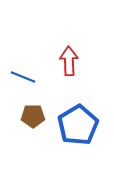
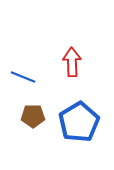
red arrow: moved 3 px right, 1 px down
blue pentagon: moved 1 px right, 3 px up
